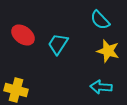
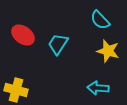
cyan arrow: moved 3 px left, 1 px down
